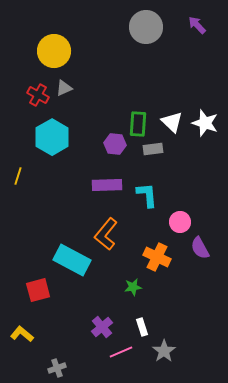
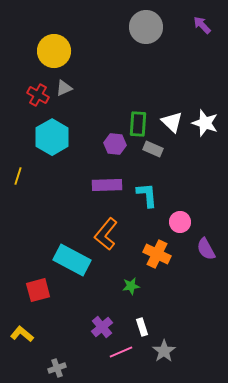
purple arrow: moved 5 px right
gray rectangle: rotated 30 degrees clockwise
purple semicircle: moved 6 px right, 1 px down
orange cross: moved 3 px up
green star: moved 2 px left, 1 px up
